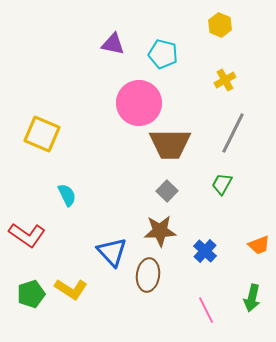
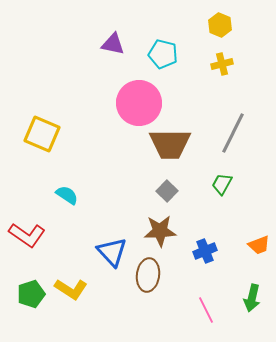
yellow cross: moved 3 px left, 16 px up; rotated 15 degrees clockwise
cyan semicircle: rotated 30 degrees counterclockwise
blue cross: rotated 25 degrees clockwise
